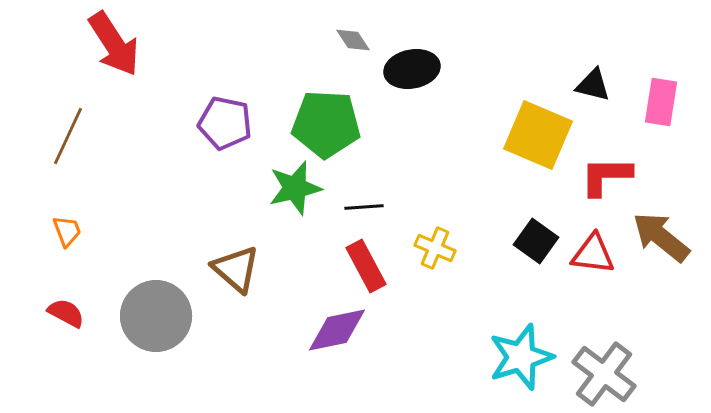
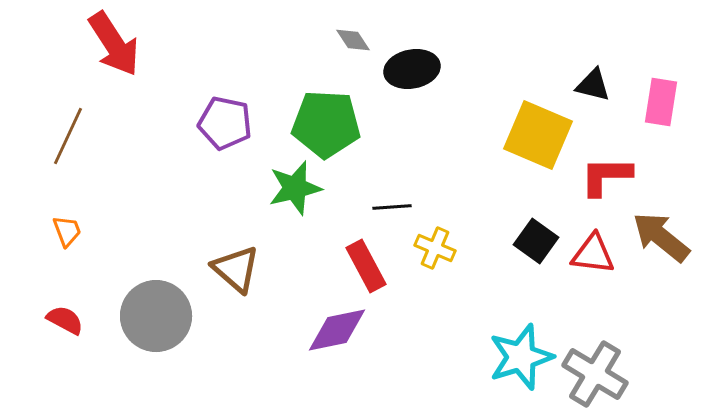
black line: moved 28 px right
red semicircle: moved 1 px left, 7 px down
gray cross: moved 9 px left; rotated 6 degrees counterclockwise
